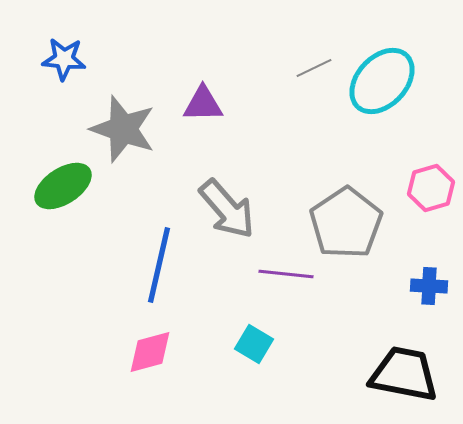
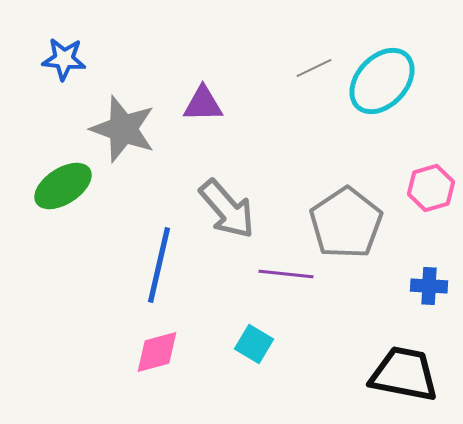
pink diamond: moved 7 px right
